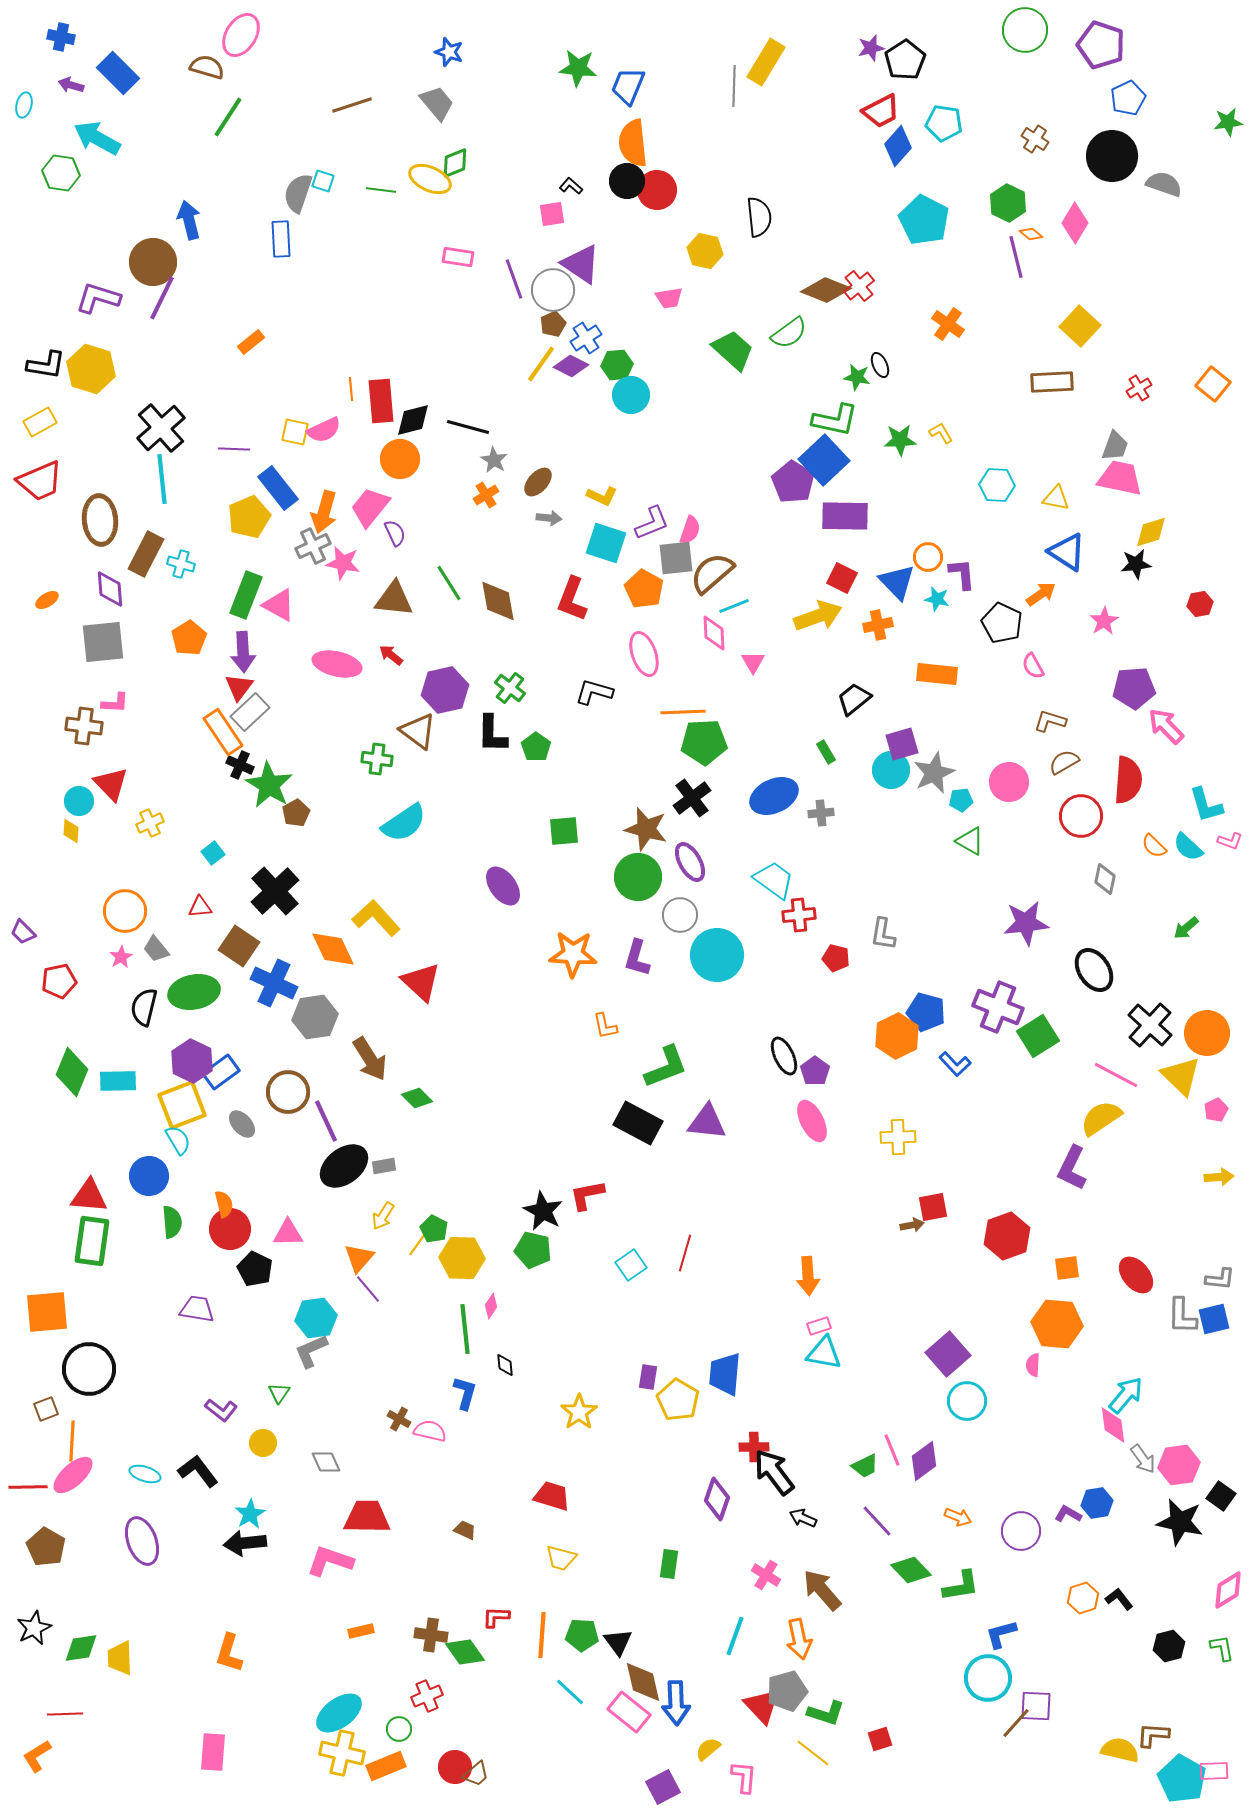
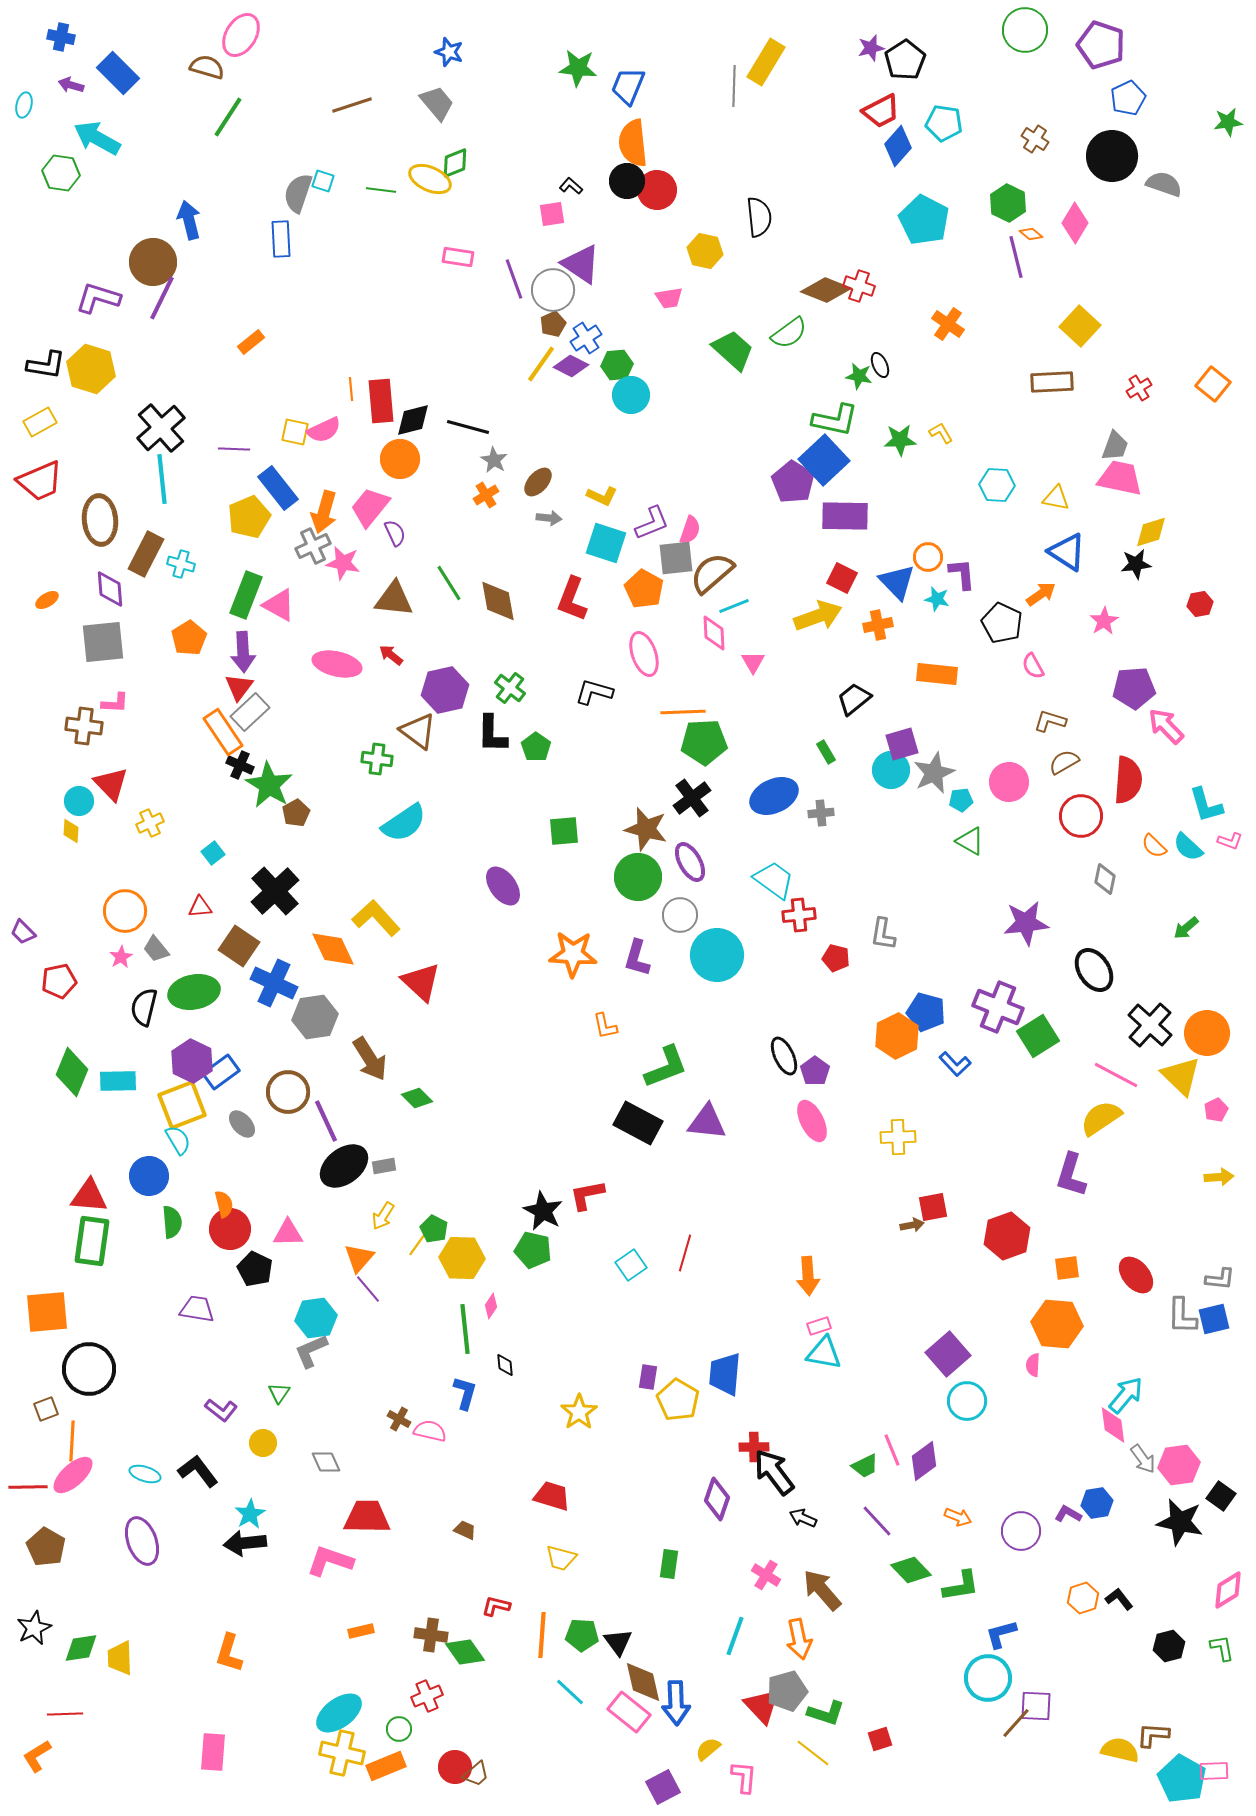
red cross at (859, 286): rotated 32 degrees counterclockwise
green star at (857, 377): moved 2 px right, 1 px up
purple L-shape at (1072, 1168): moved 1 px left, 7 px down; rotated 9 degrees counterclockwise
red L-shape at (496, 1617): moved 11 px up; rotated 12 degrees clockwise
